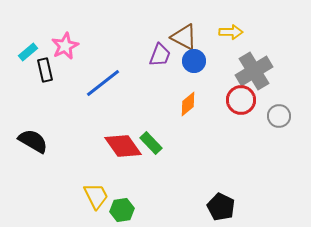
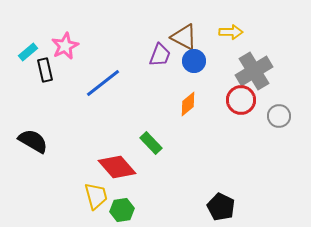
red diamond: moved 6 px left, 21 px down; rotated 6 degrees counterclockwise
yellow trapezoid: rotated 12 degrees clockwise
